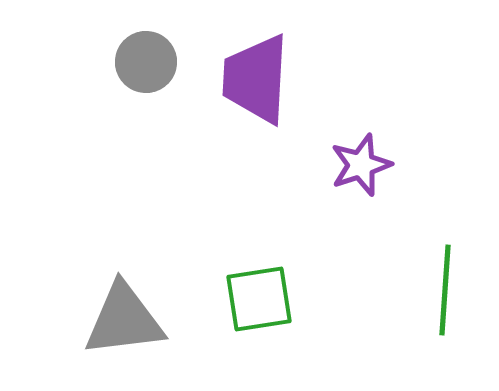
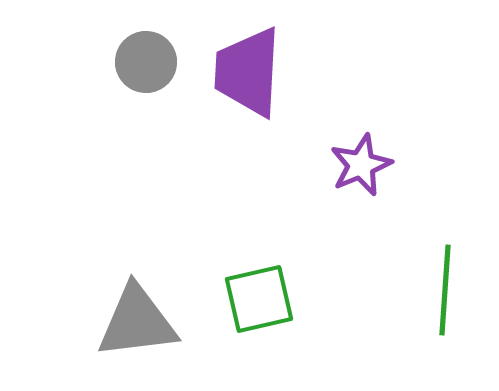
purple trapezoid: moved 8 px left, 7 px up
purple star: rotated 4 degrees counterclockwise
green square: rotated 4 degrees counterclockwise
gray triangle: moved 13 px right, 2 px down
